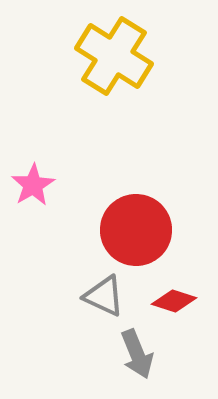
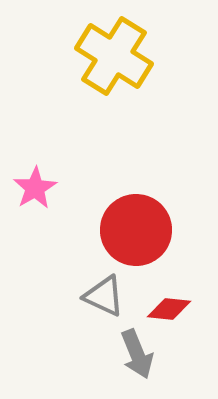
pink star: moved 2 px right, 3 px down
red diamond: moved 5 px left, 8 px down; rotated 12 degrees counterclockwise
